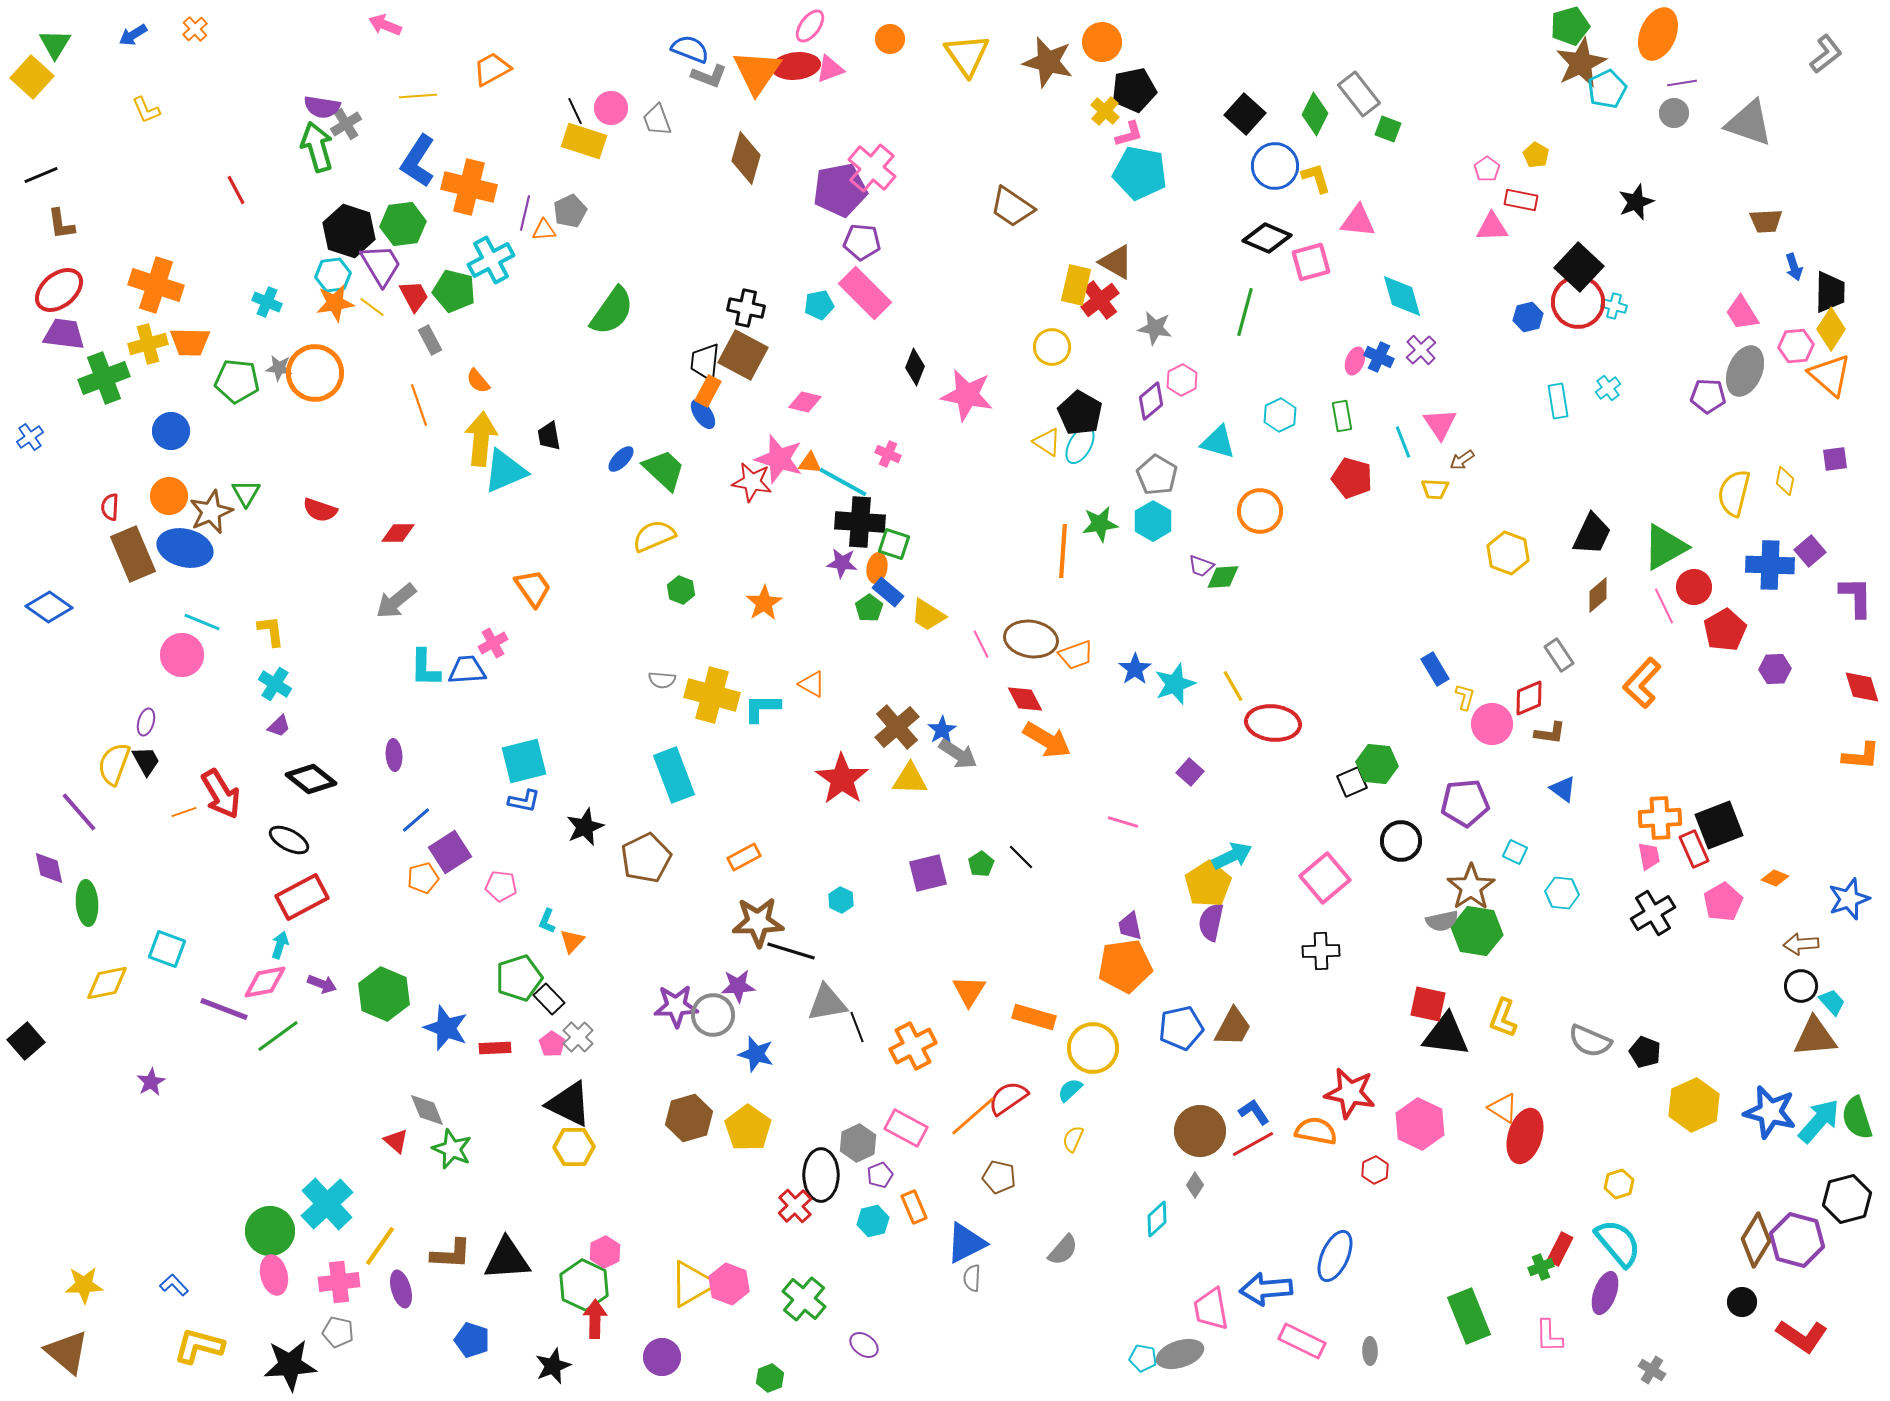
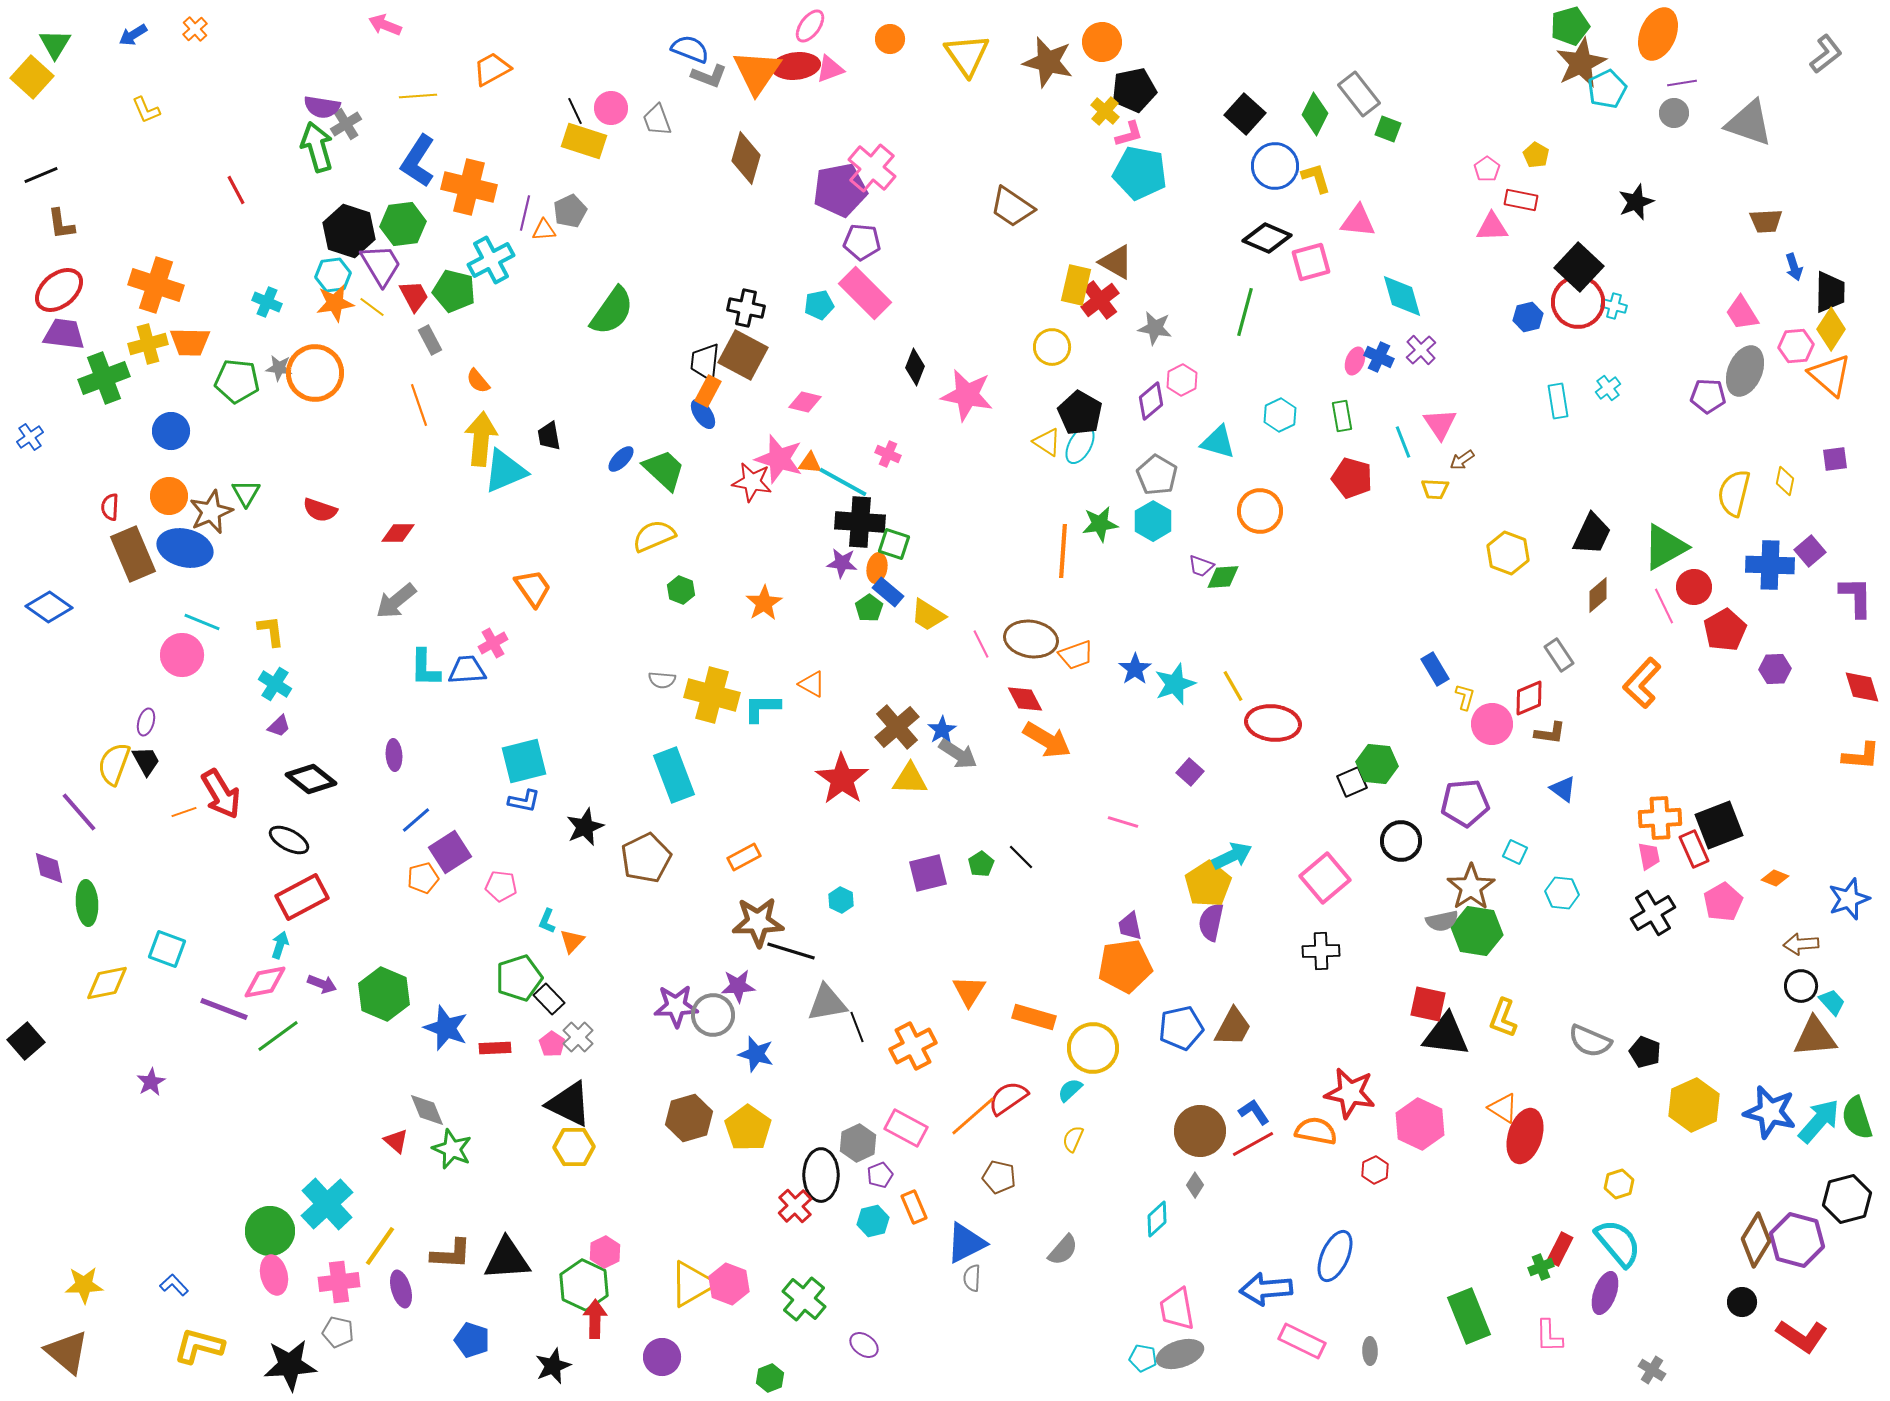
pink trapezoid at (1211, 1309): moved 34 px left
